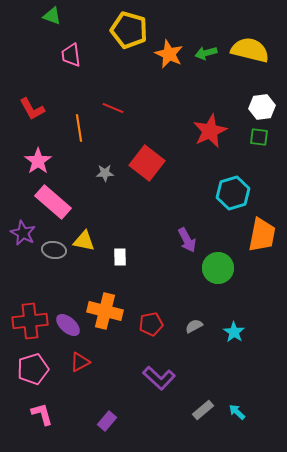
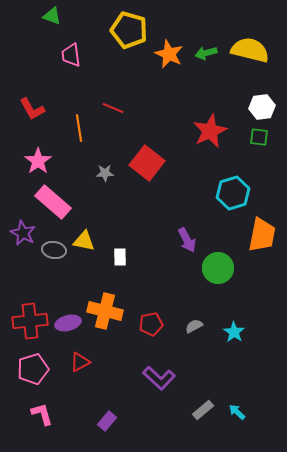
purple ellipse: moved 2 px up; rotated 55 degrees counterclockwise
